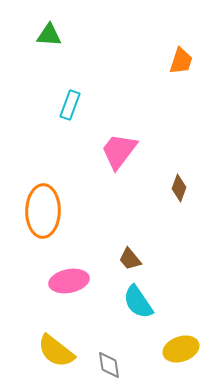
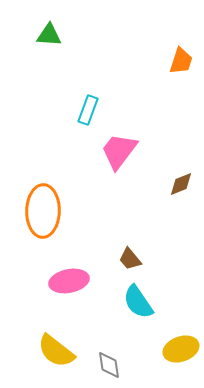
cyan rectangle: moved 18 px right, 5 px down
brown diamond: moved 2 px right, 4 px up; rotated 48 degrees clockwise
